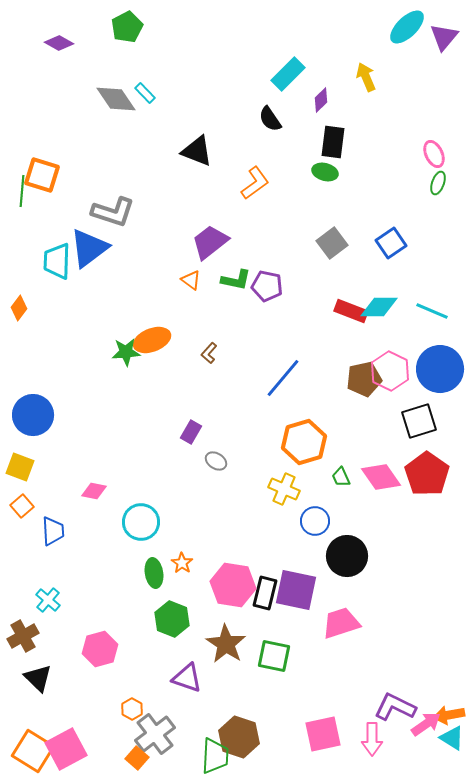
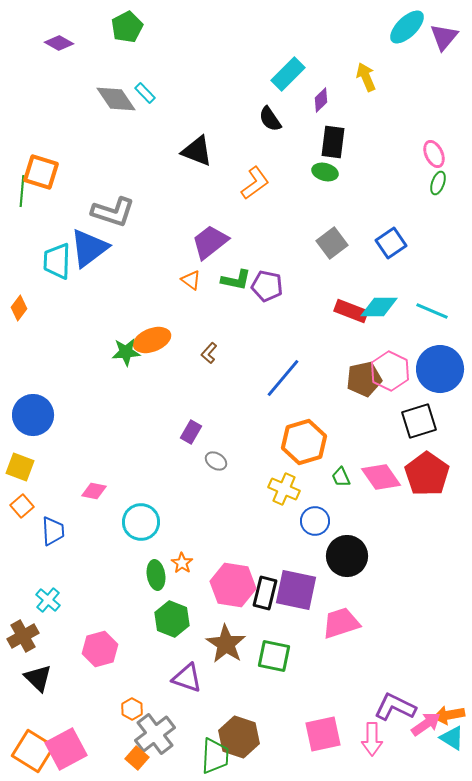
orange square at (42, 175): moved 1 px left, 3 px up
green ellipse at (154, 573): moved 2 px right, 2 px down
